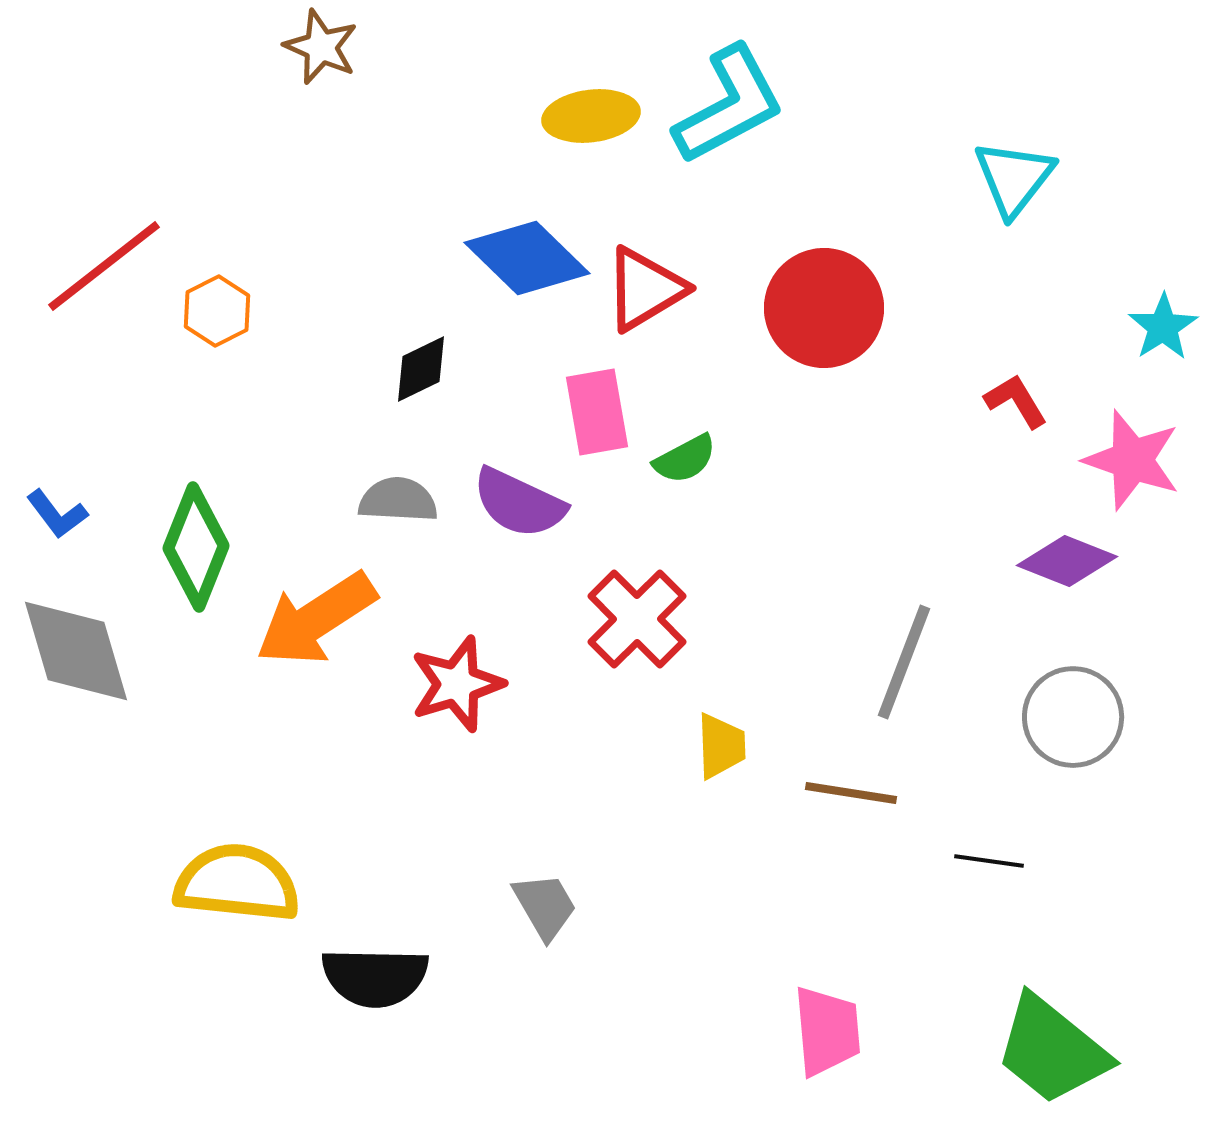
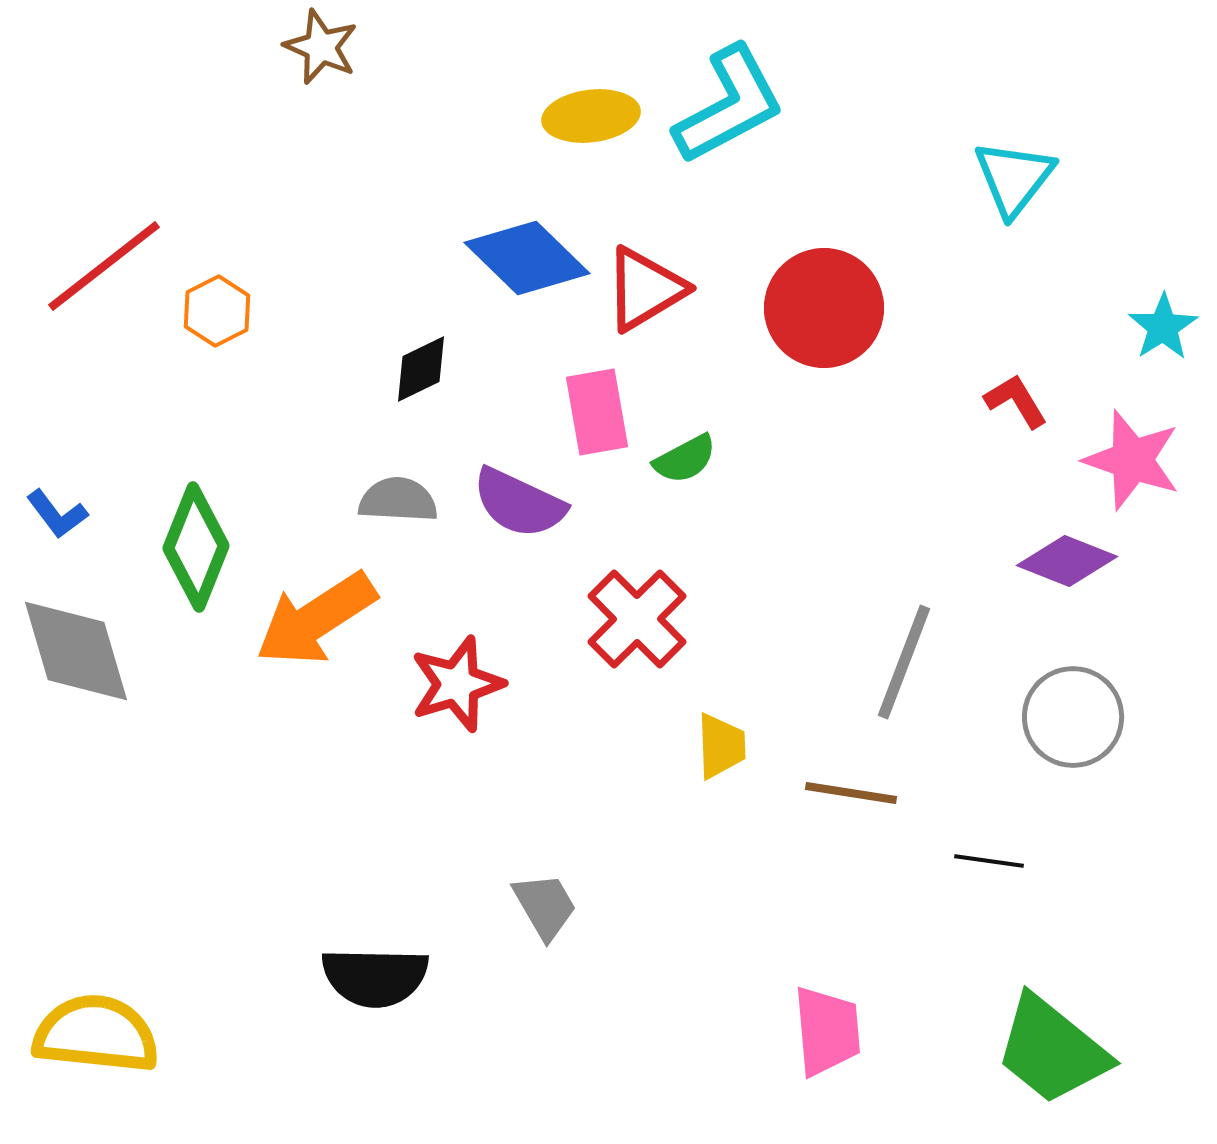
yellow semicircle: moved 141 px left, 151 px down
